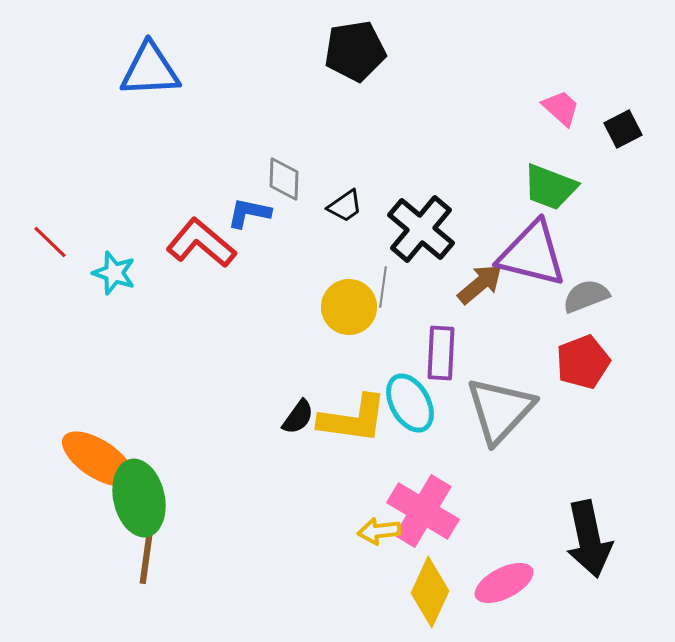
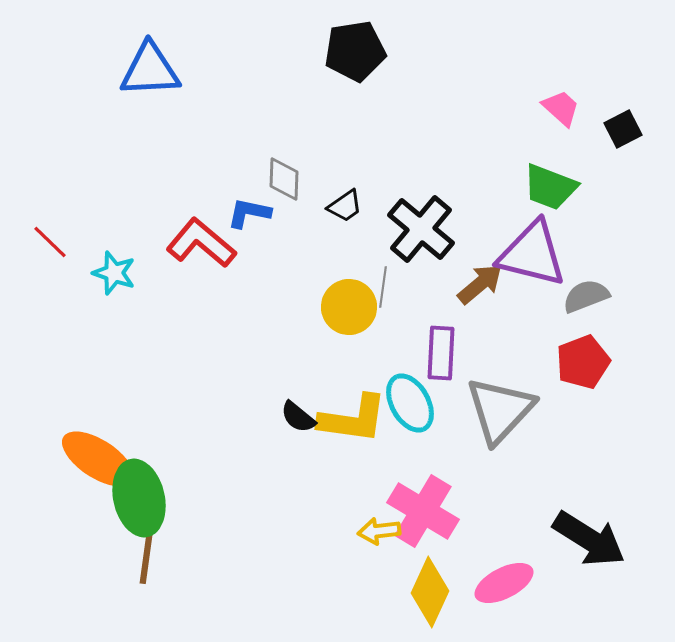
black semicircle: rotated 93 degrees clockwise
black arrow: rotated 46 degrees counterclockwise
